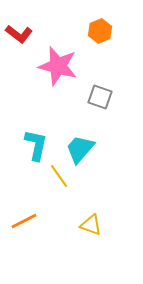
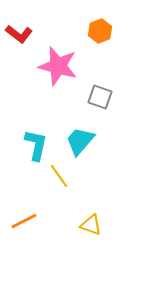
cyan trapezoid: moved 8 px up
